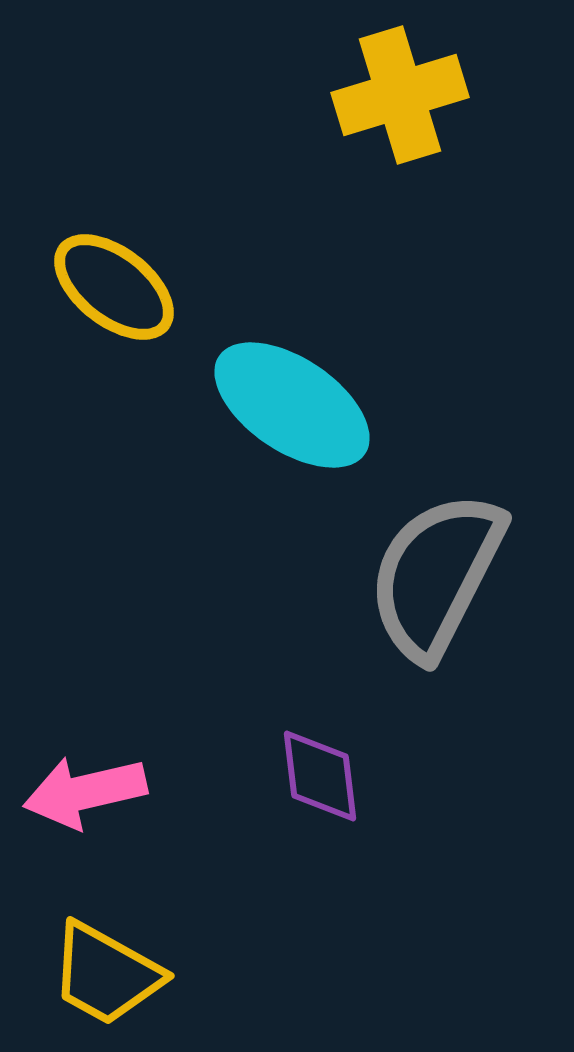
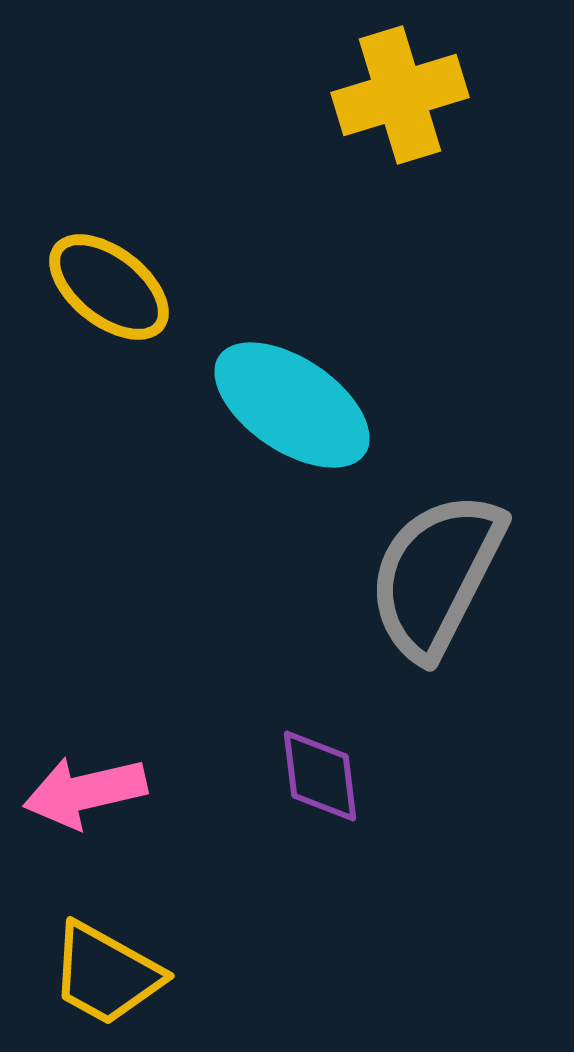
yellow ellipse: moved 5 px left
